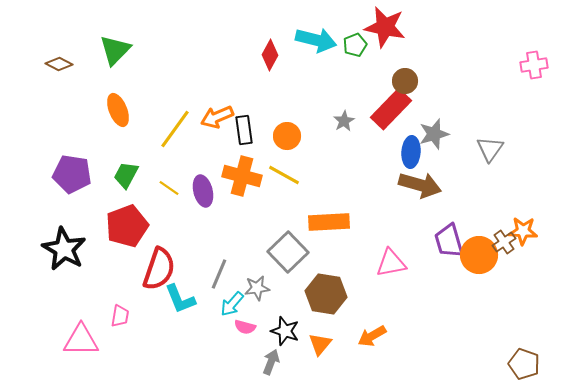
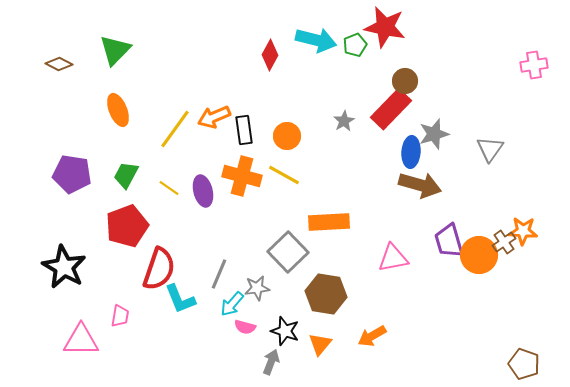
orange arrow at (217, 117): moved 3 px left
black star at (64, 249): moved 18 px down
pink triangle at (391, 263): moved 2 px right, 5 px up
